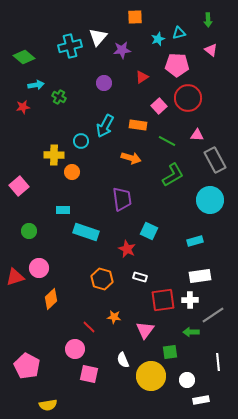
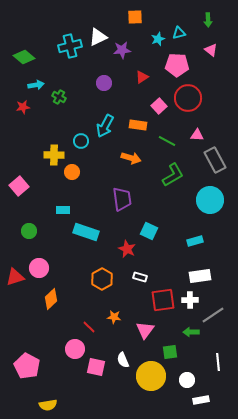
white triangle at (98, 37): rotated 24 degrees clockwise
orange hexagon at (102, 279): rotated 15 degrees clockwise
pink square at (89, 374): moved 7 px right, 7 px up
